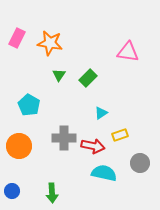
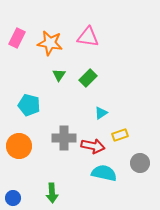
pink triangle: moved 40 px left, 15 px up
cyan pentagon: rotated 15 degrees counterclockwise
blue circle: moved 1 px right, 7 px down
